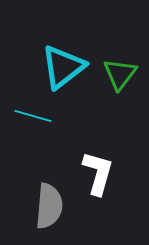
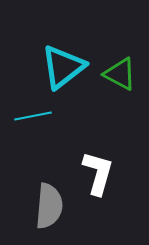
green triangle: rotated 39 degrees counterclockwise
cyan line: rotated 27 degrees counterclockwise
